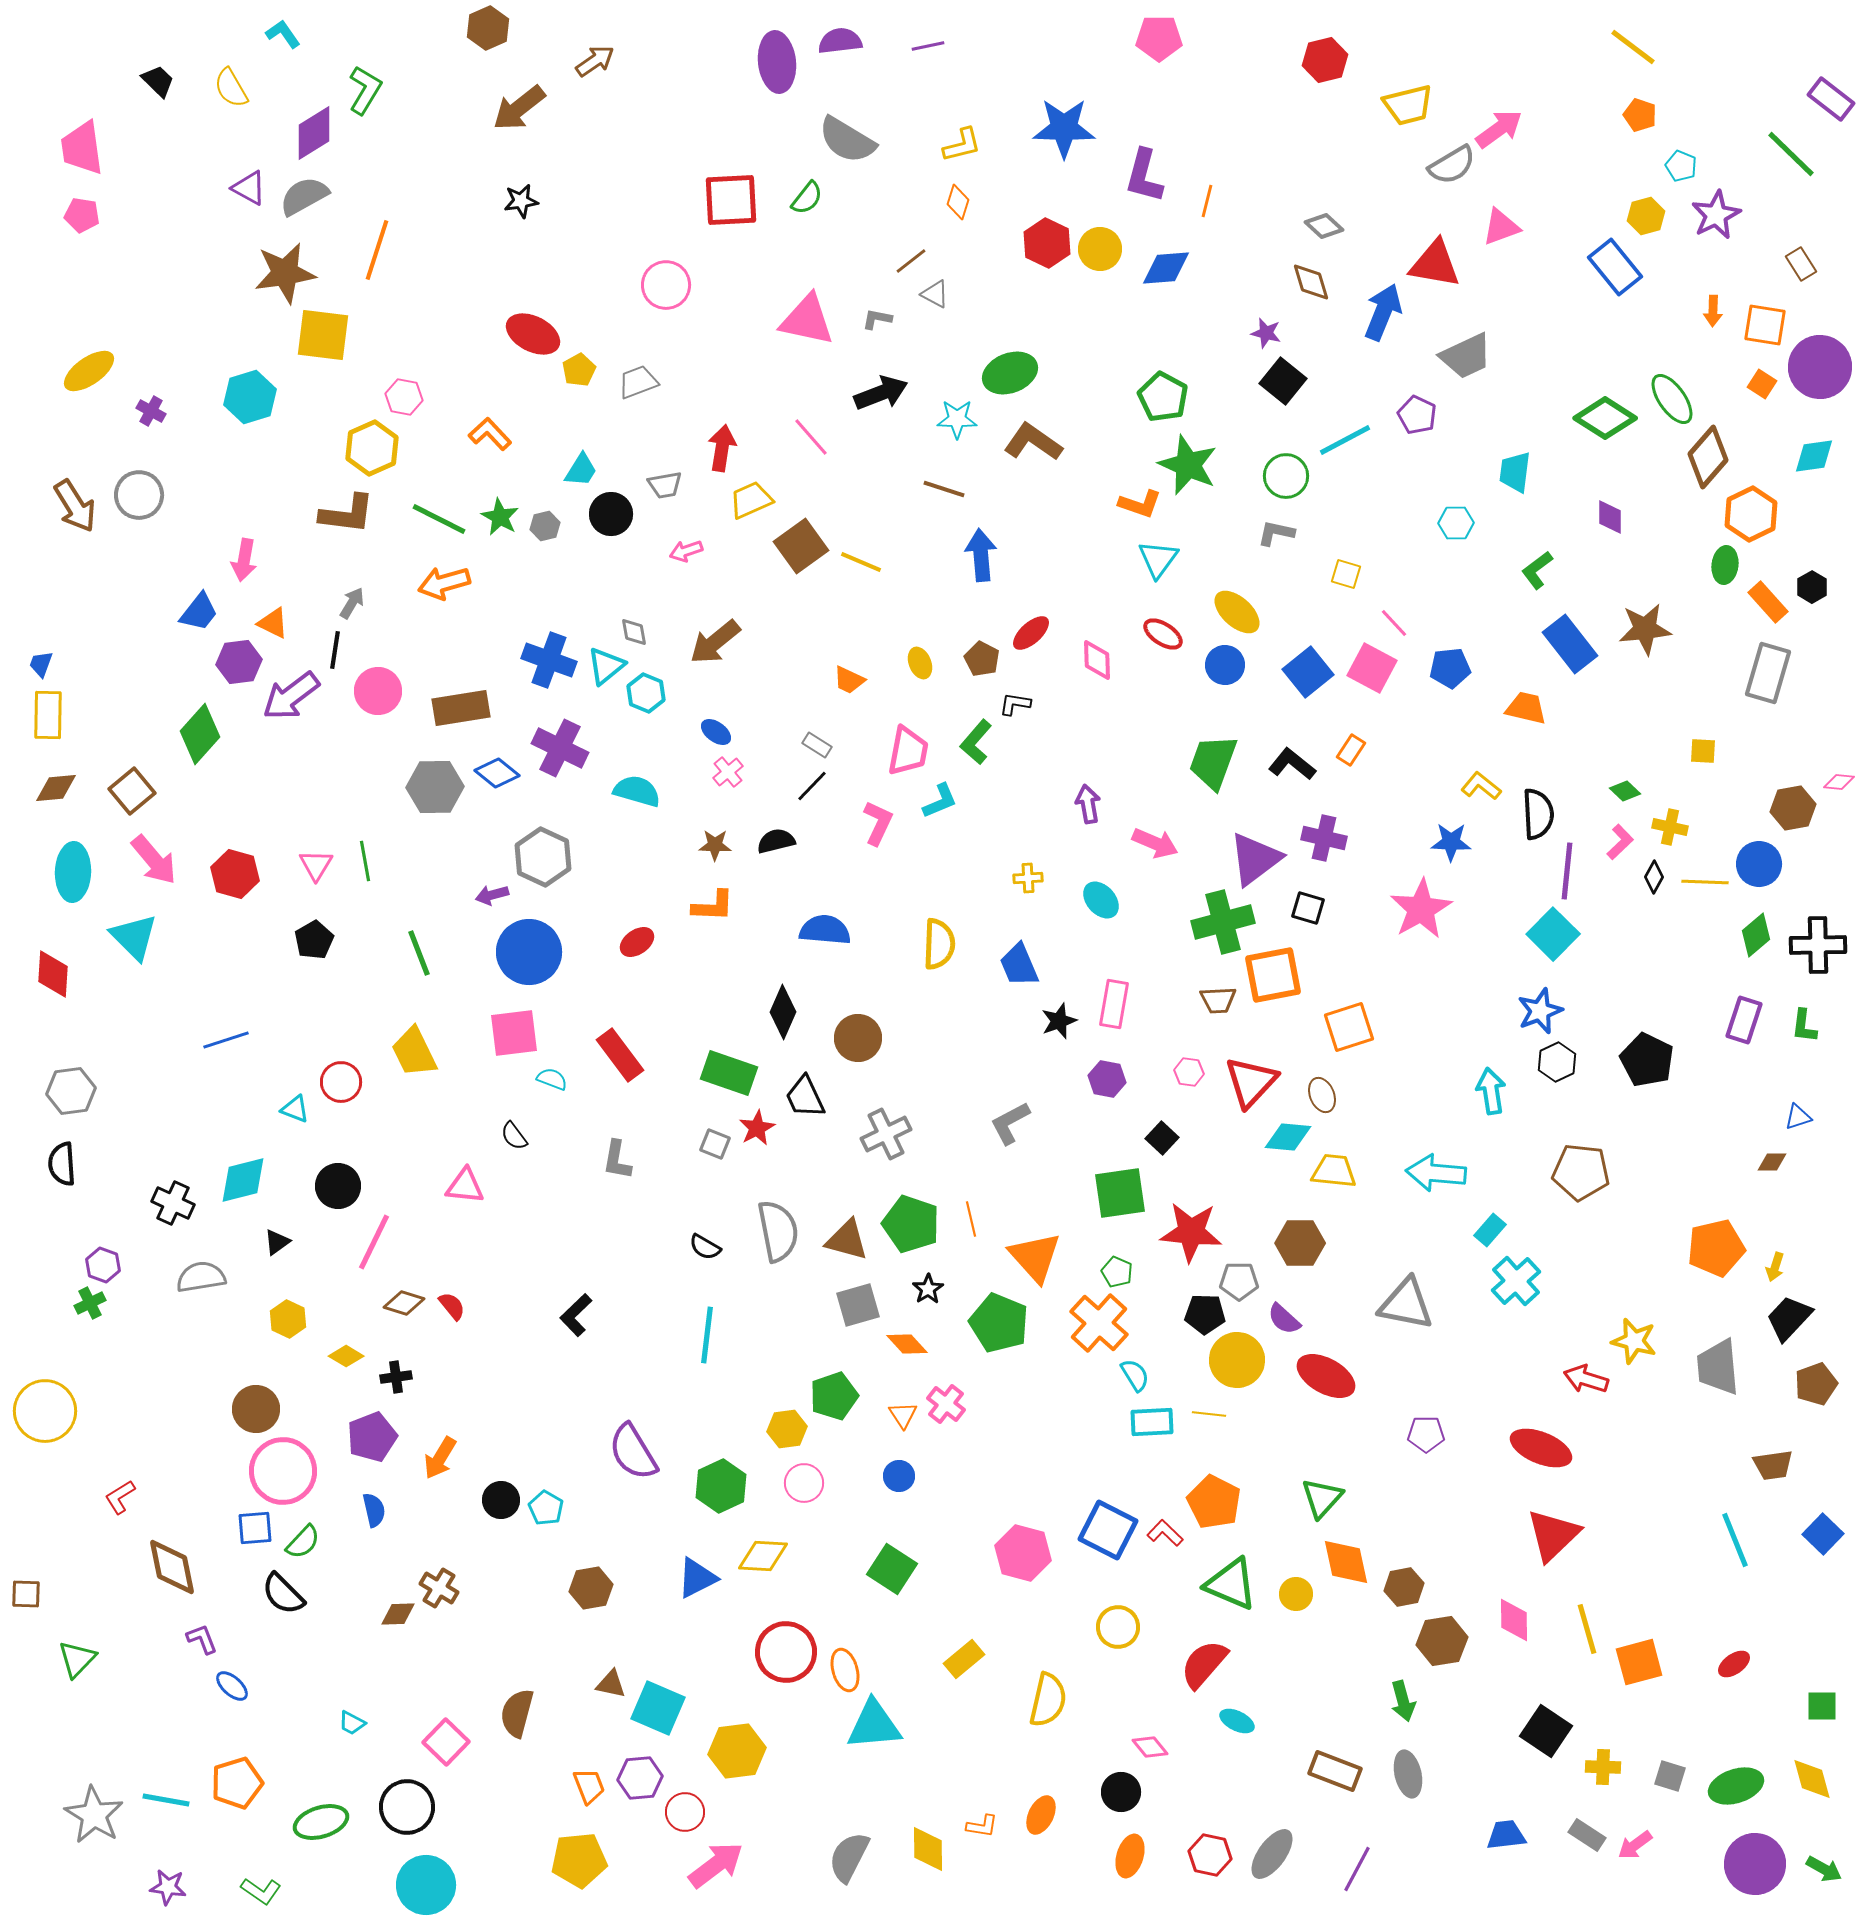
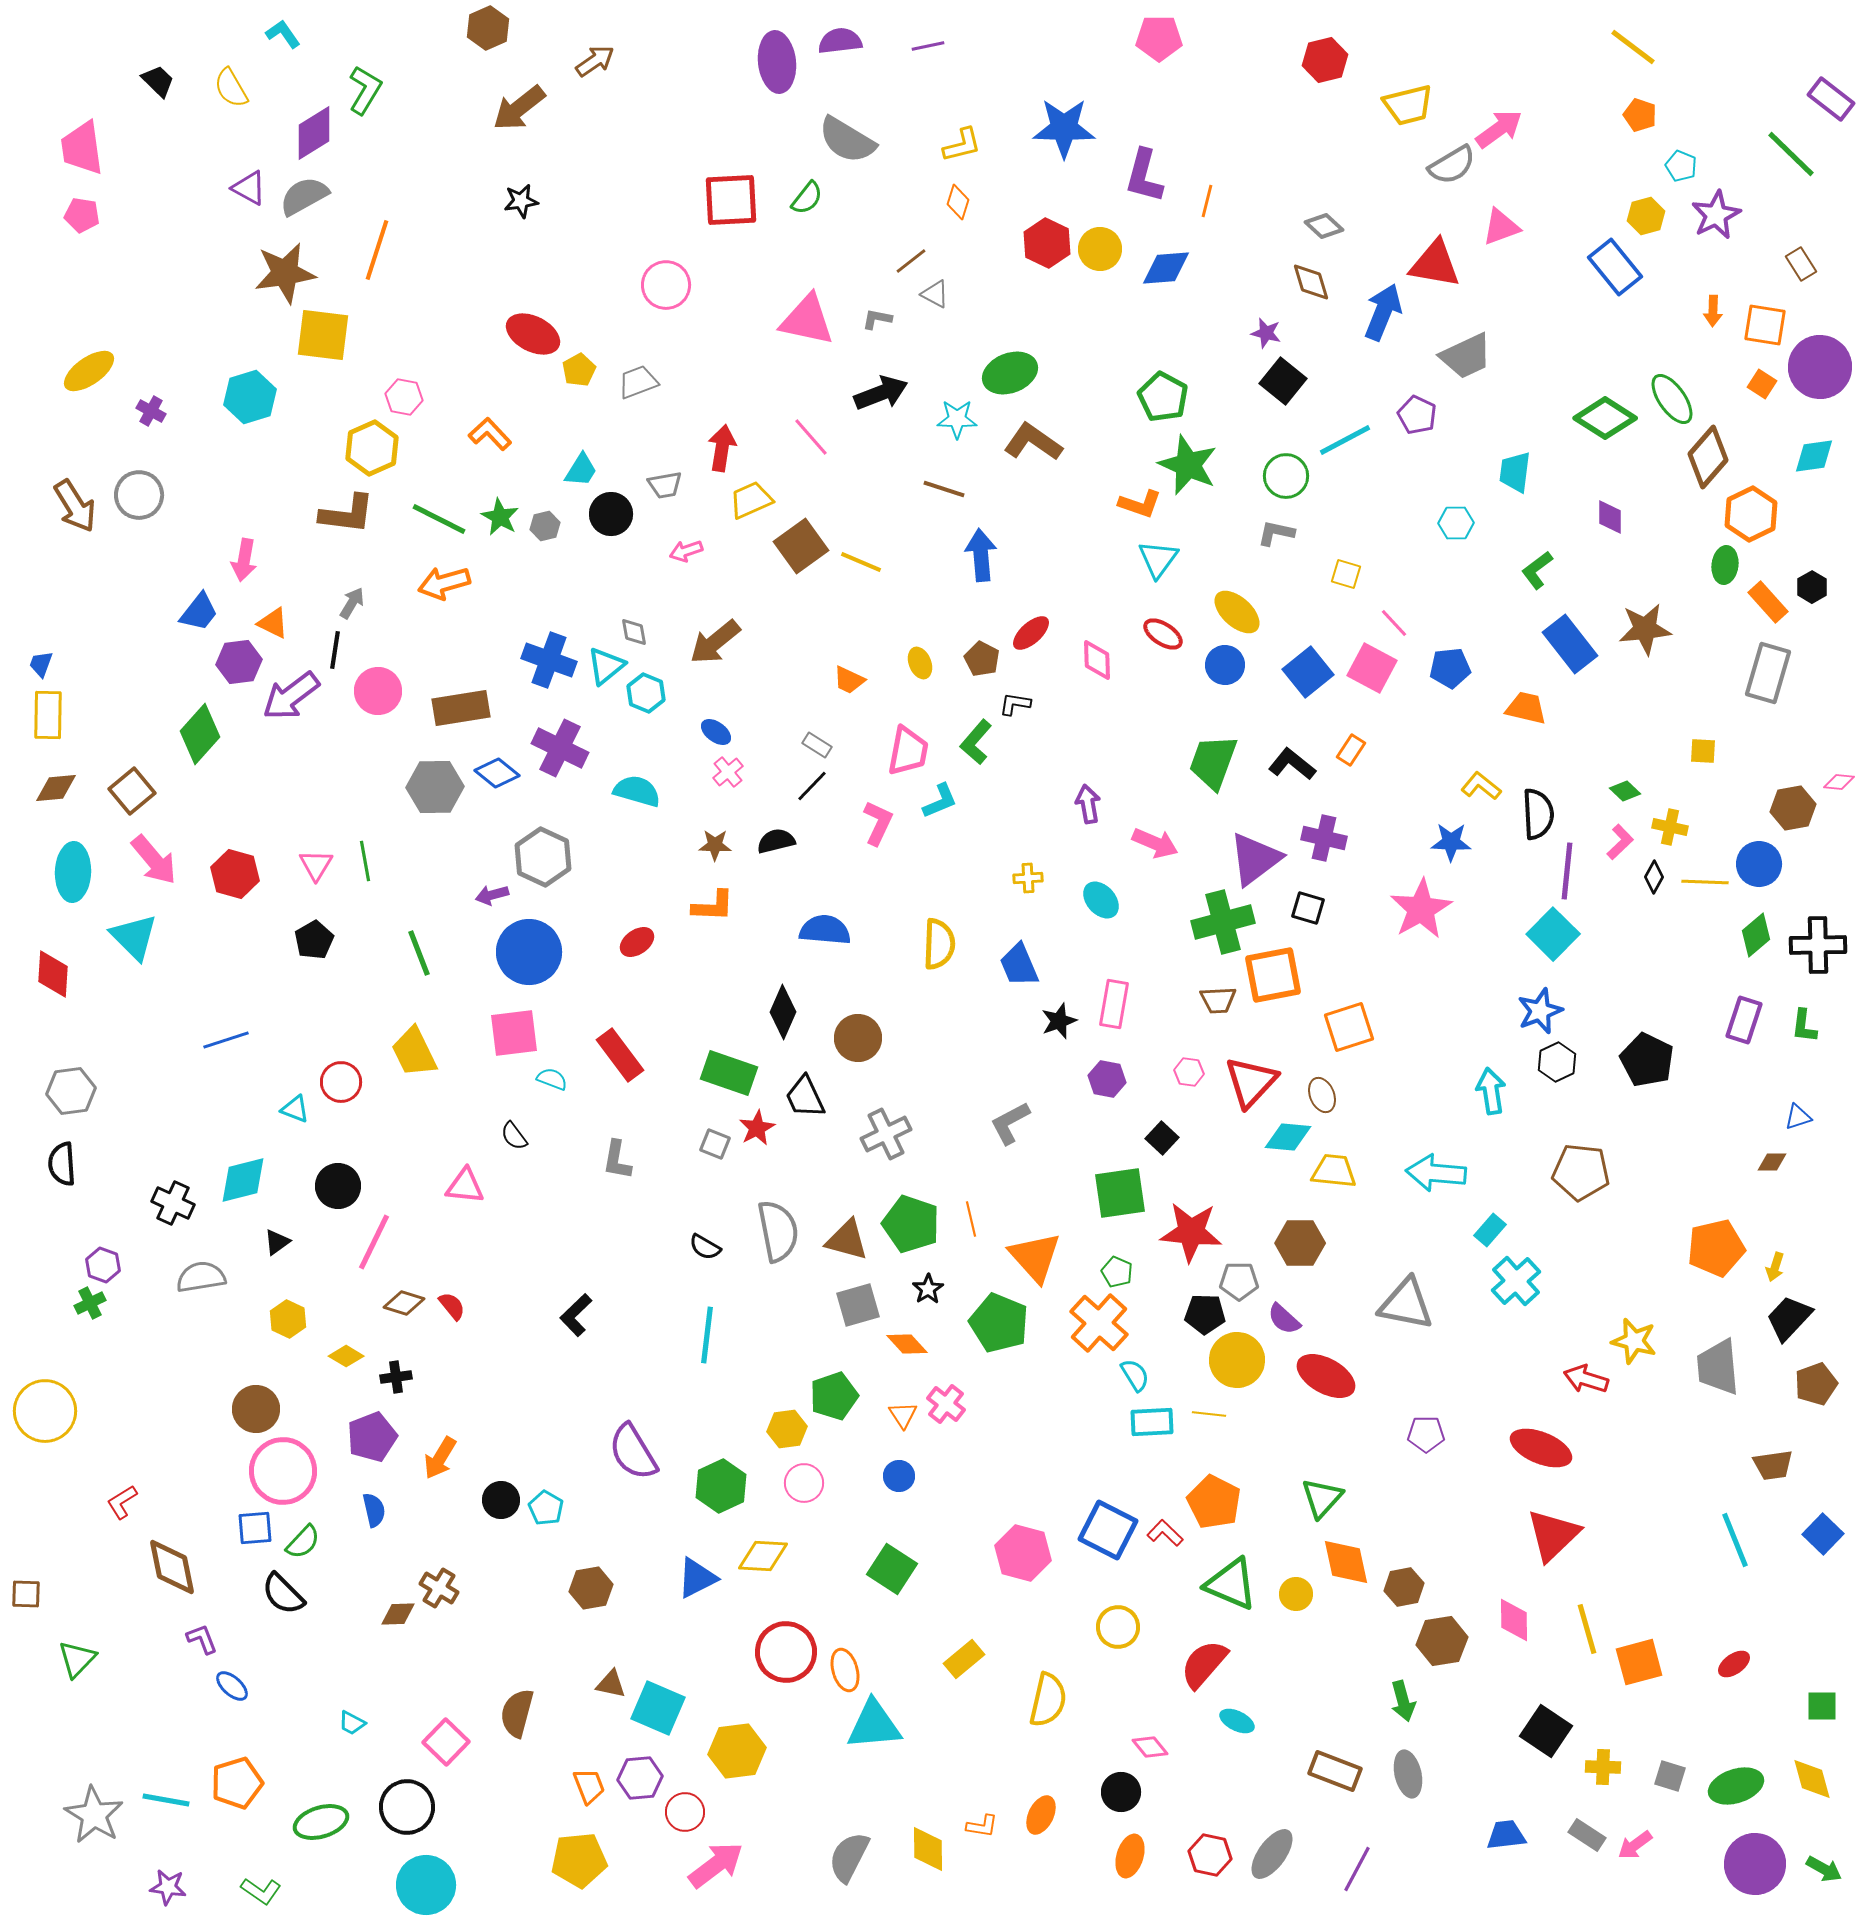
red L-shape at (120, 1497): moved 2 px right, 5 px down
